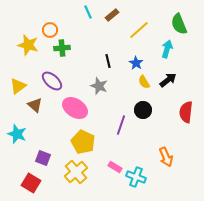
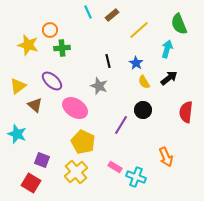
black arrow: moved 1 px right, 2 px up
purple line: rotated 12 degrees clockwise
purple square: moved 1 px left, 2 px down
